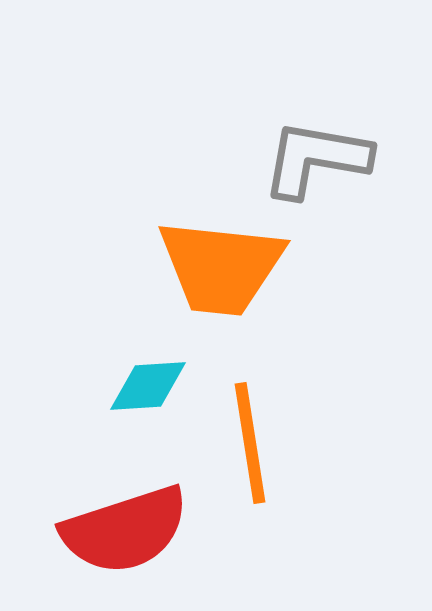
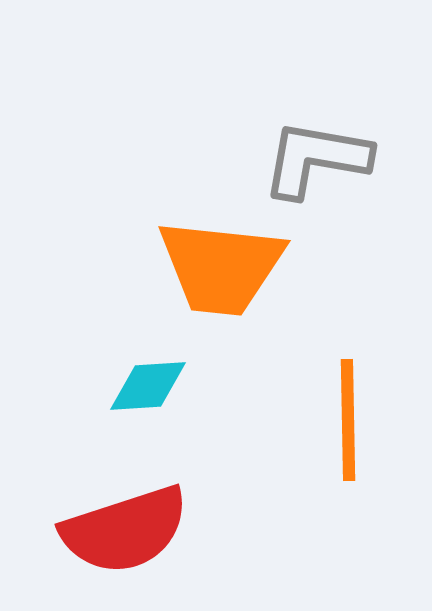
orange line: moved 98 px right, 23 px up; rotated 8 degrees clockwise
